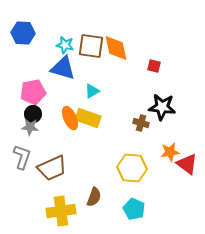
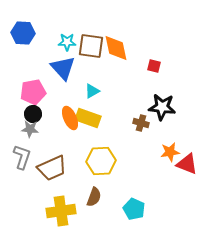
cyan star: moved 2 px right, 3 px up; rotated 12 degrees counterclockwise
blue triangle: rotated 32 degrees clockwise
gray star: moved 2 px down
red triangle: rotated 15 degrees counterclockwise
yellow hexagon: moved 31 px left, 7 px up; rotated 8 degrees counterclockwise
